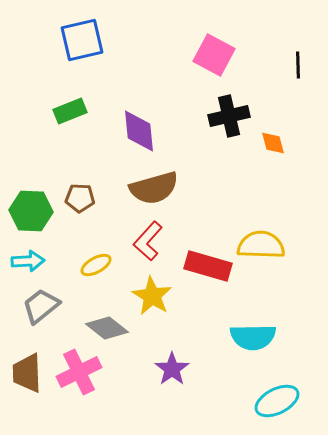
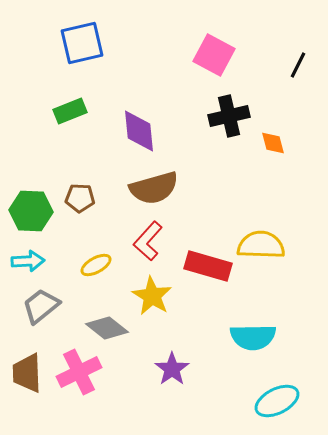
blue square: moved 3 px down
black line: rotated 28 degrees clockwise
